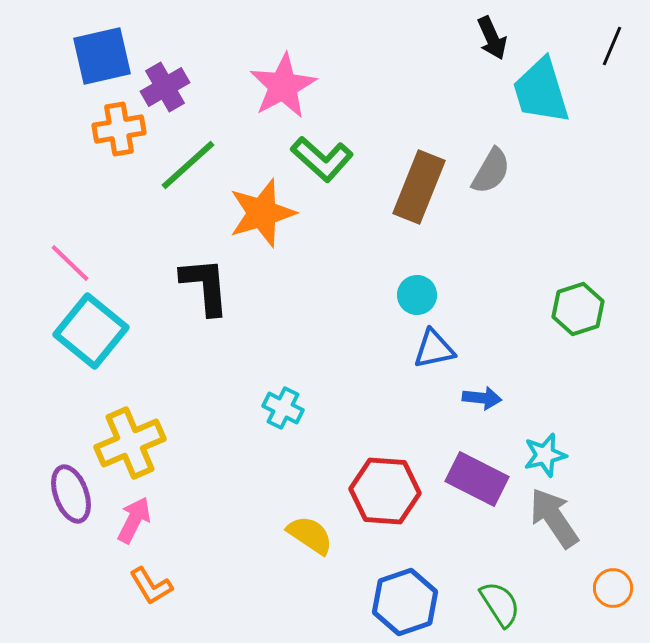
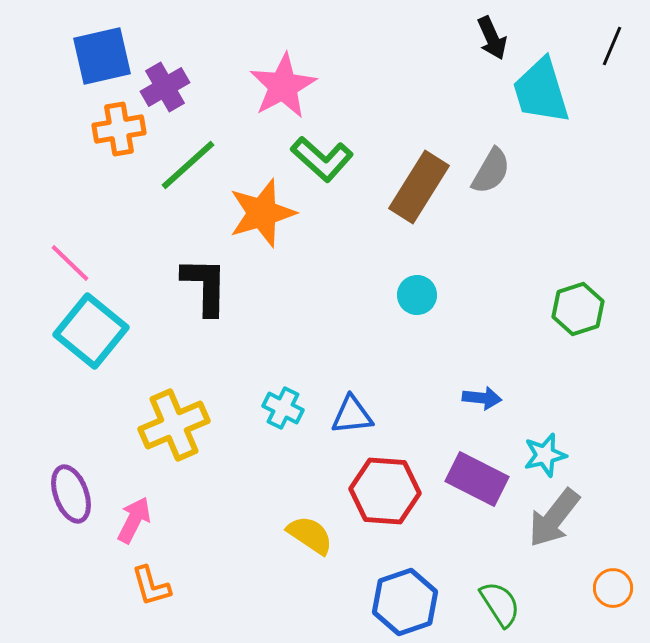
brown rectangle: rotated 10 degrees clockwise
black L-shape: rotated 6 degrees clockwise
blue triangle: moved 82 px left, 66 px down; rotated 6 degrees clockwise
yellow cross: moved 44 px right, 18 px up
gray arrow: rotated 108 degrees counterclockwise
orange L-shape: rotated 15 degrees clockwise
